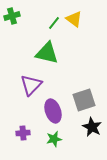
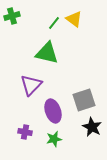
purple cross: moved 2 px right, 1 px up; rotated 16 degrees clockwise
